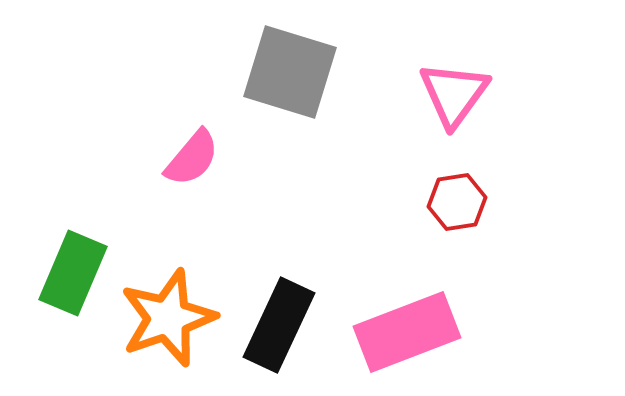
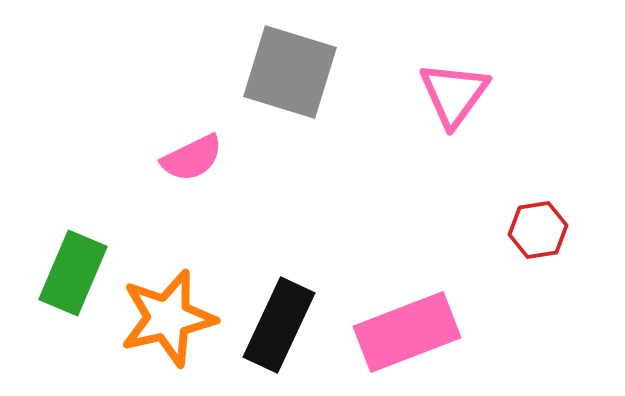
pink semicircle: rotated 24 degrees clockwise
red hexagon: moved 81 px right, 28 px down
orange star: rotated 6 degrees clockwise
